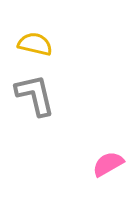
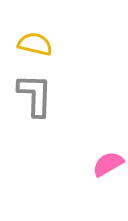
gray L-shape: rotated 15 degrees clockwise
